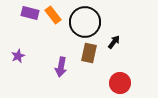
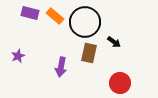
orange rectangle: moved 2 px right, 1 px down; rotated 12 degrees counterclockwise
black arrow: rotated 88 degrees clockwise
